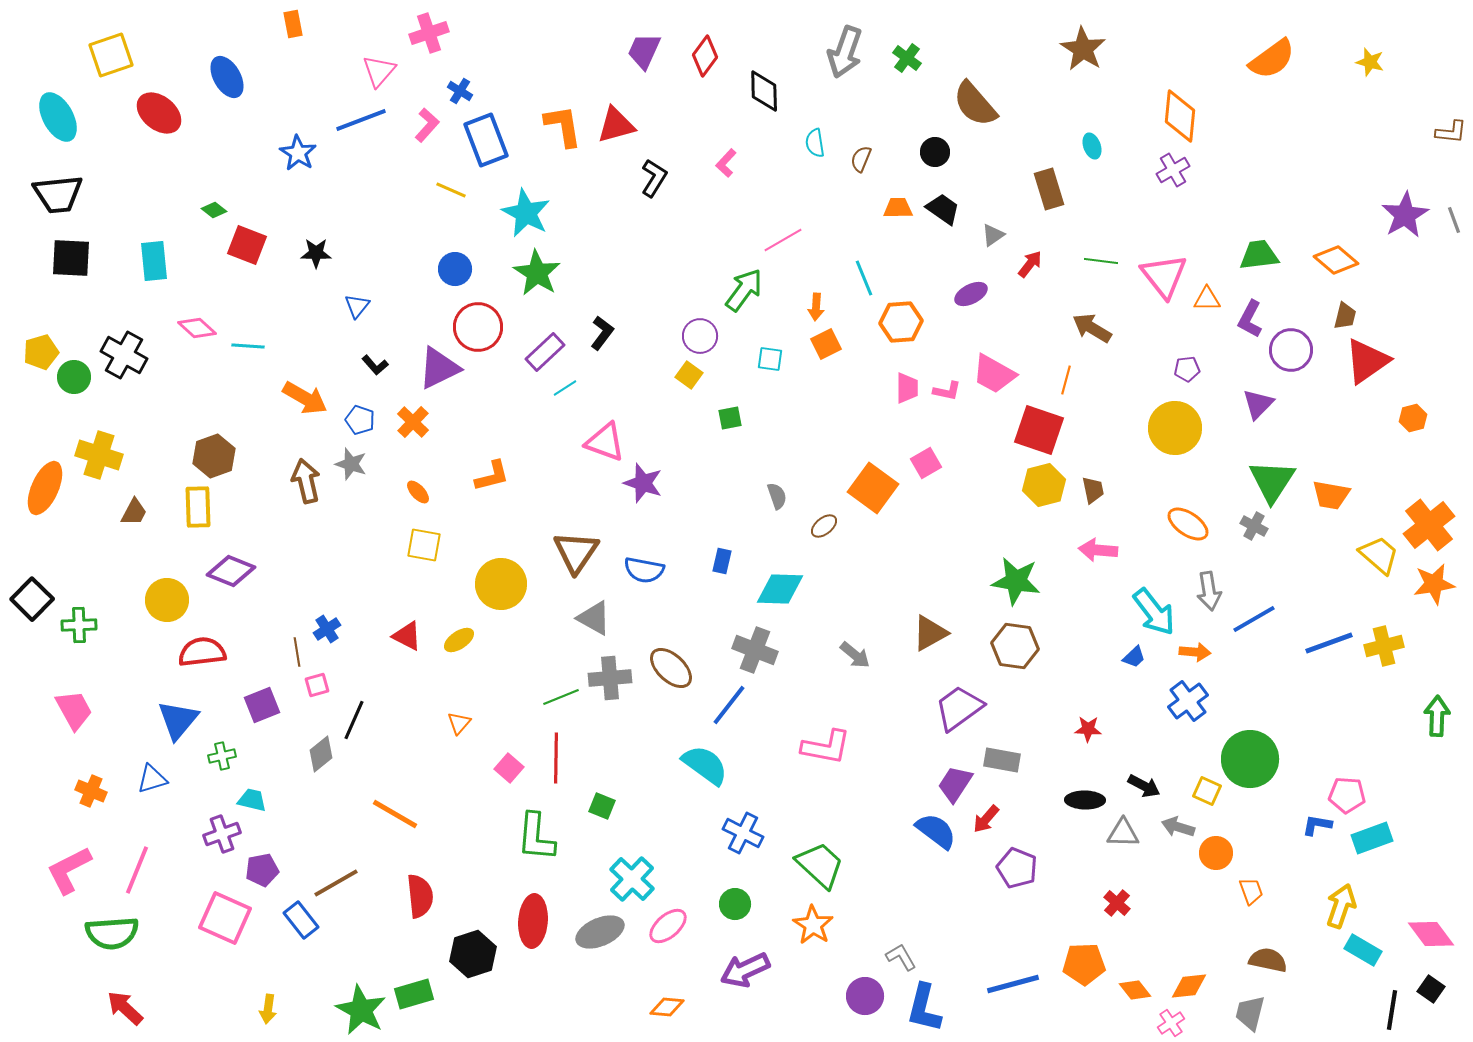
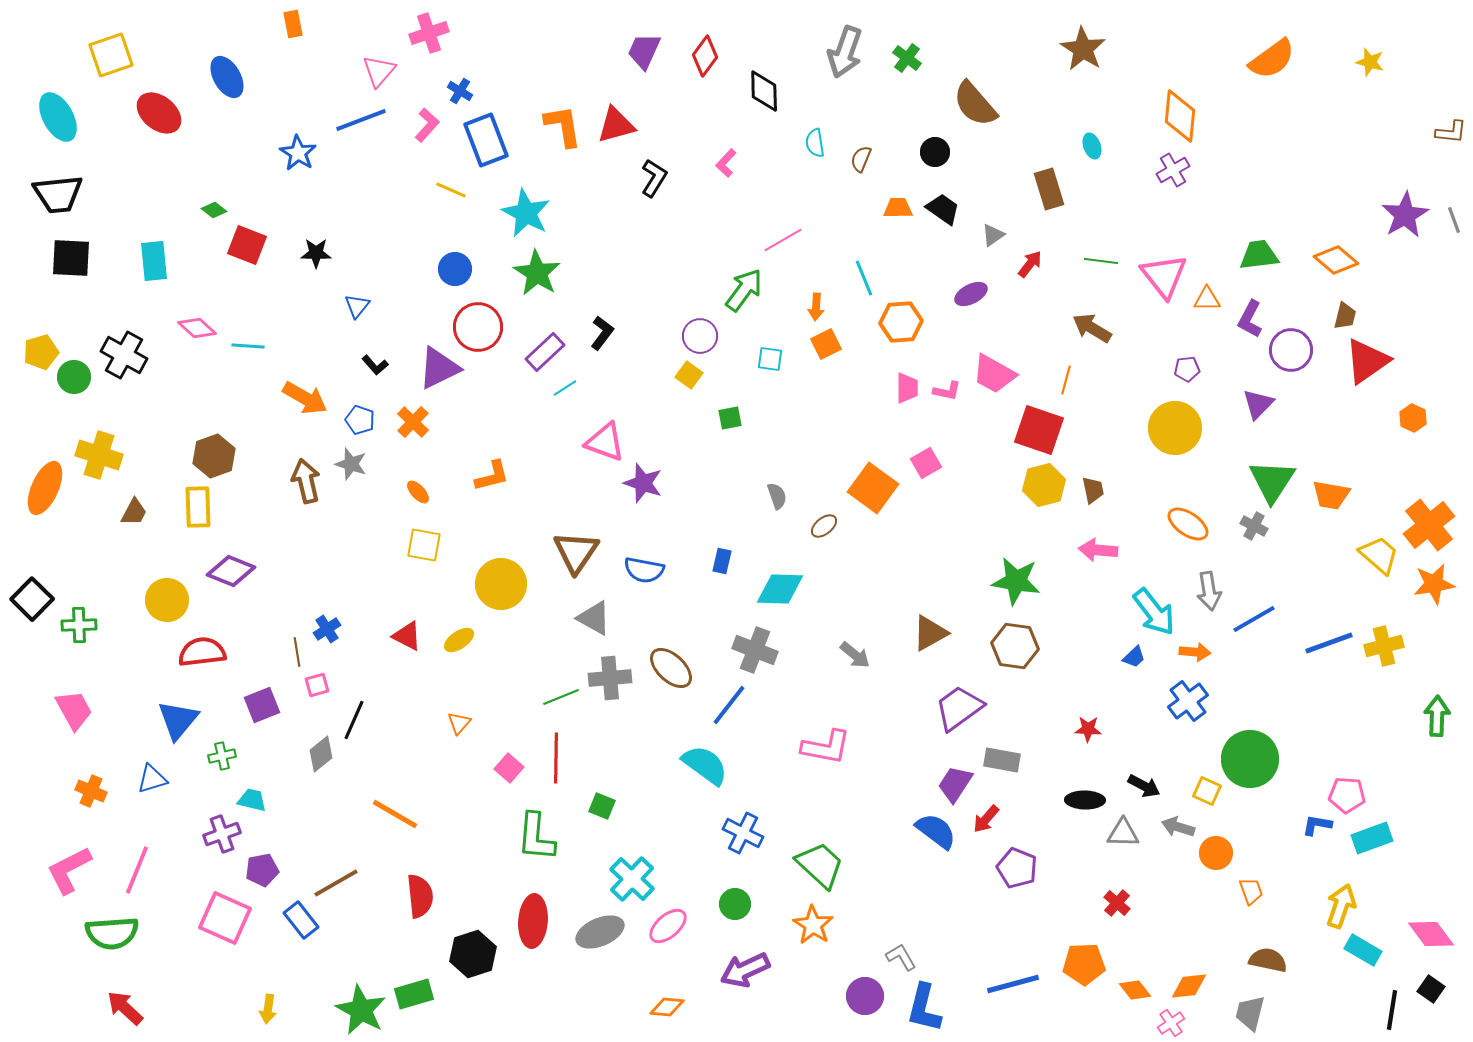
orange hexagon at (1413, 418): rotated 20 degrees counterclockwise
